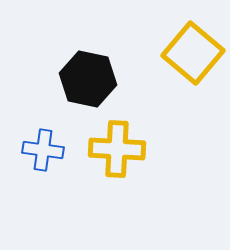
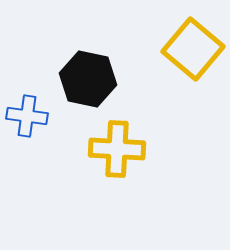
yellow square: moved 4 px up
blue cross: moved 16 px left, 34 px up
